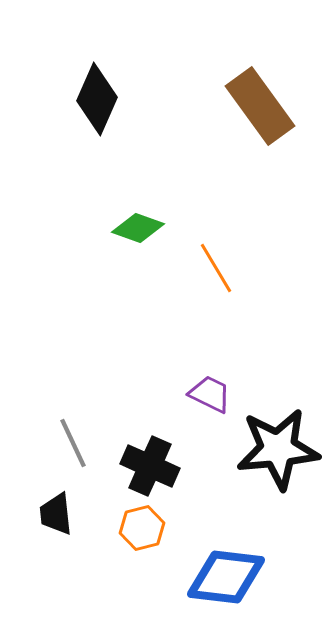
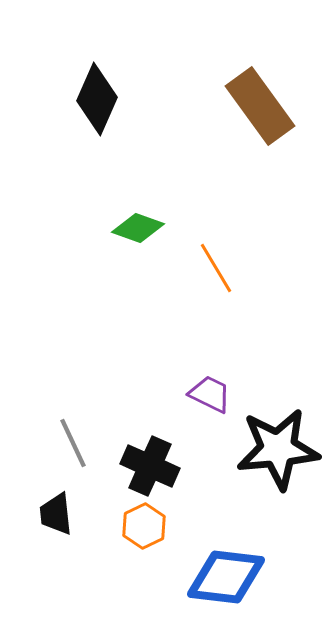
orange hexagon: moved 2 px right, 2 px up; rotated 12 degrees counterclockwise
